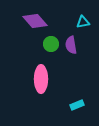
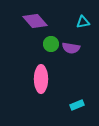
purple semicircle: moved 3 px down; rotated 72 degrees counterclockwise
